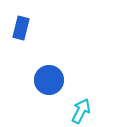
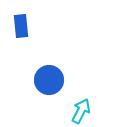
blue rectangle: moved 2 px up; rotated 20 degrees counterclockwise
